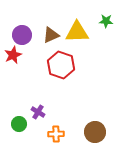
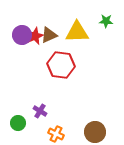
brown triangle: moved 2 px left
red star: moved 22 px right, 19 px up
red hexagon: rotated 12 degrees counterclockwise
purple cross: moved 2 px right, 1 px up
green circle: moved 1 px left, 1 px up
orange cross: rotated 28 degrees clockwise
